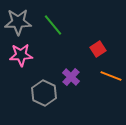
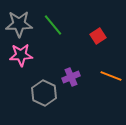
gray star: moved 1 px right, 2 px down
red square: moved 13 px up
purple cross: rotated 24 degrees clockwise
